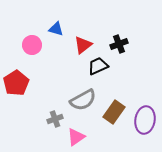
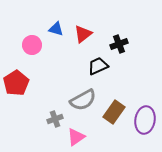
red triangle: moved 11 px up
